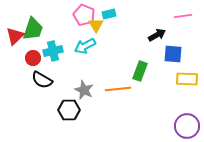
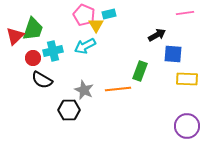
pink line: moved 2 px right, 3 px up
